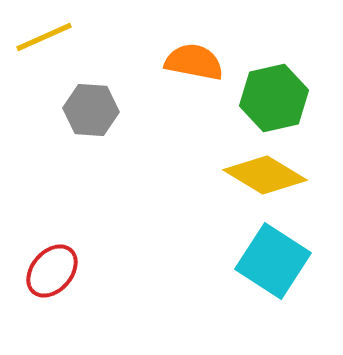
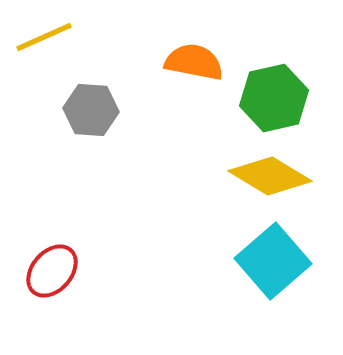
yellow diamond: moved 5 px right, 1 px down
cyan square: rotated 16 degrees clockwise
